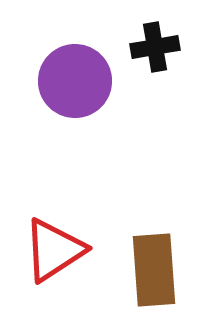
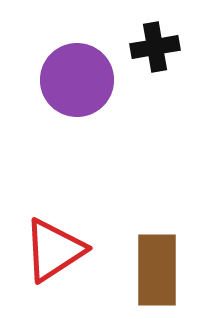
purple circle: moved 2 px right, 1 px up
brown rectangle: moved 3 px right; rotated 4 degrees clockwise
